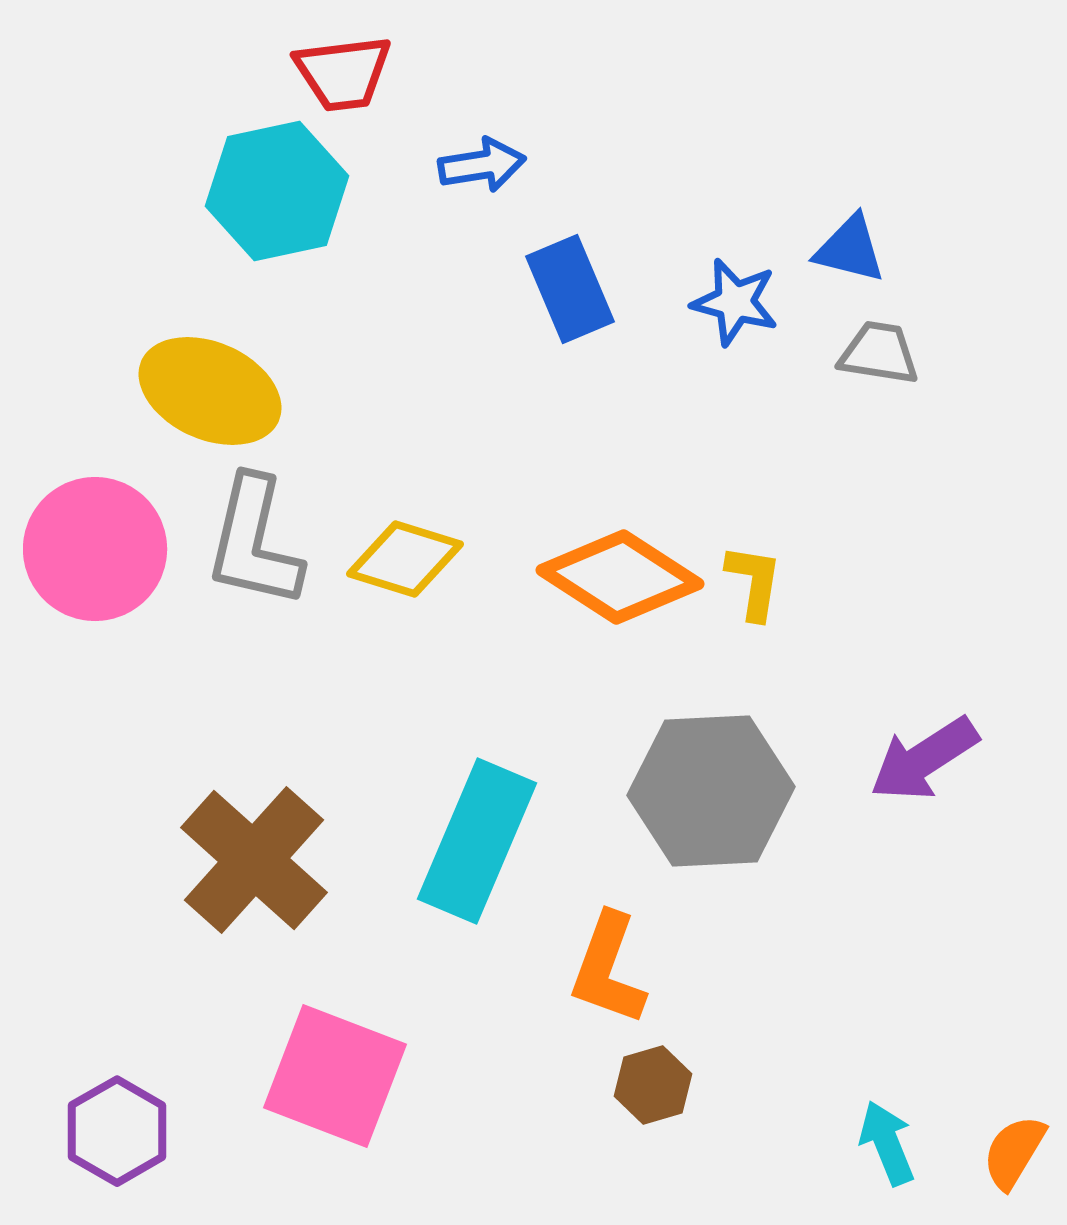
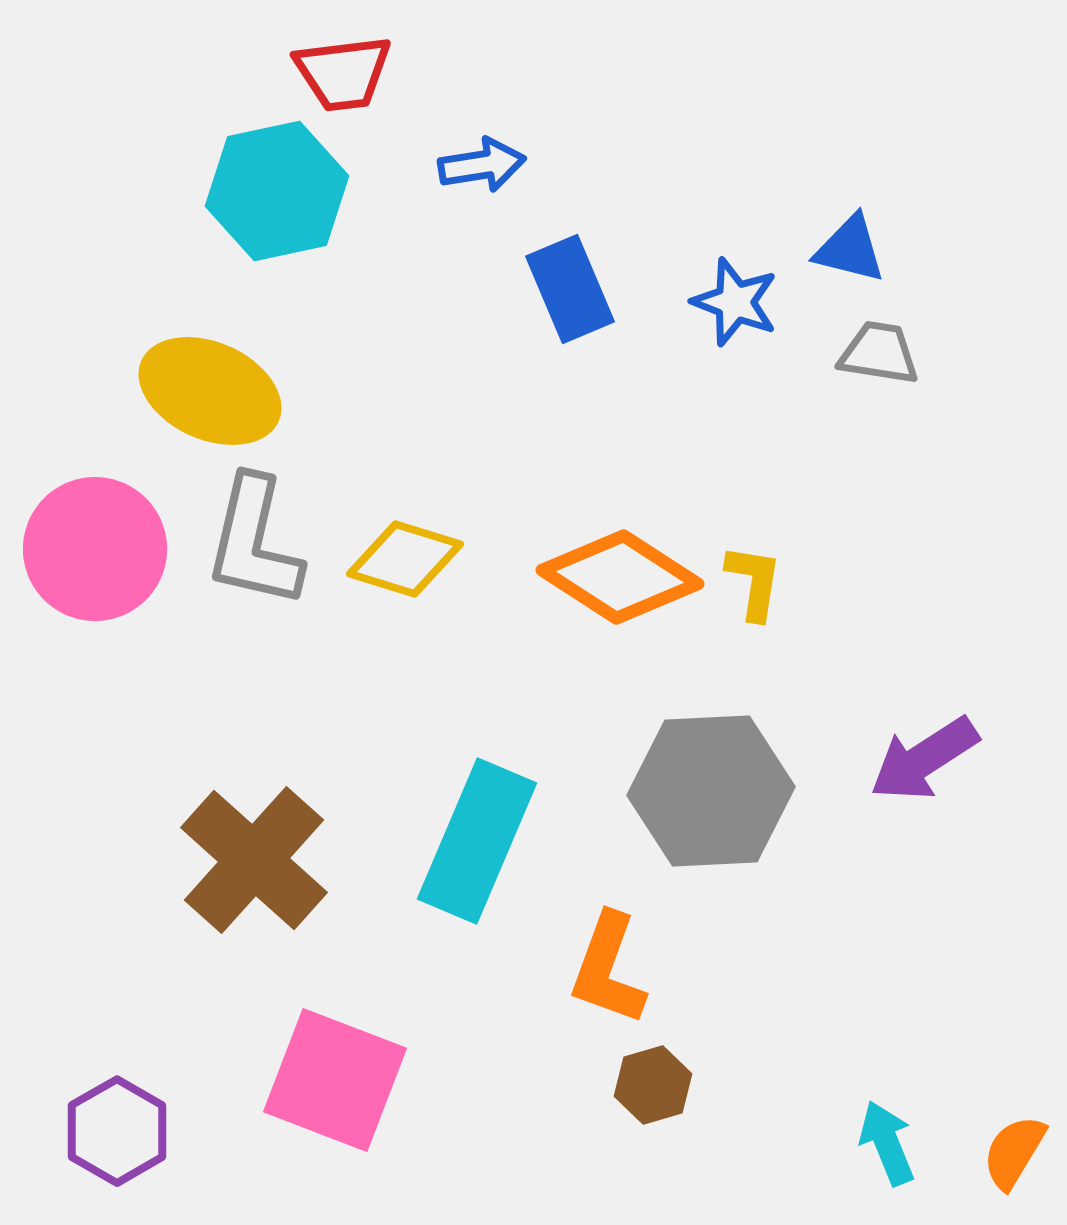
blue star: rotated 6 degrees clockwise
pink square: moved 4 px down
